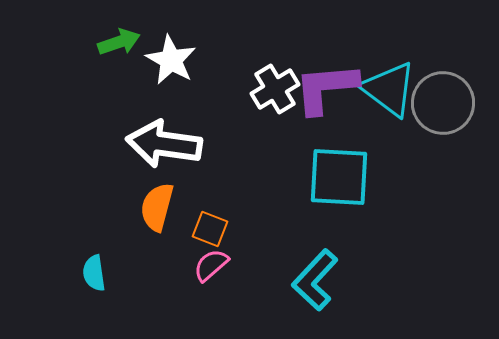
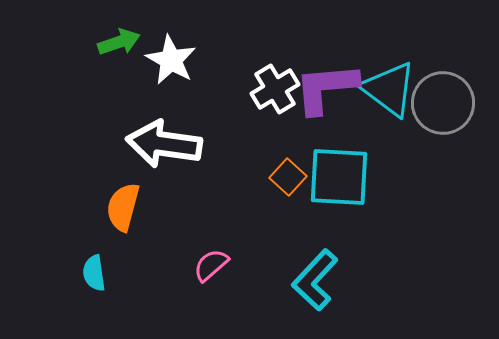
orange semicircle: moved 34 px left
orange square: moved 78 px right, 52 px up; rotated 21 degrees clockwise
